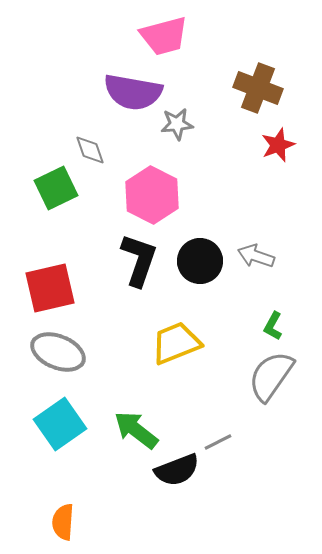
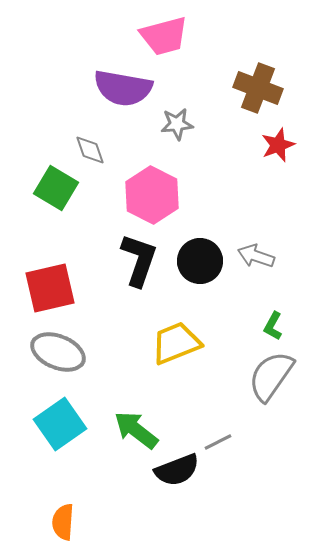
purple semicircle: moved 10 px left, 4 px up
green square: rotated 33 degrees counterclockwise
